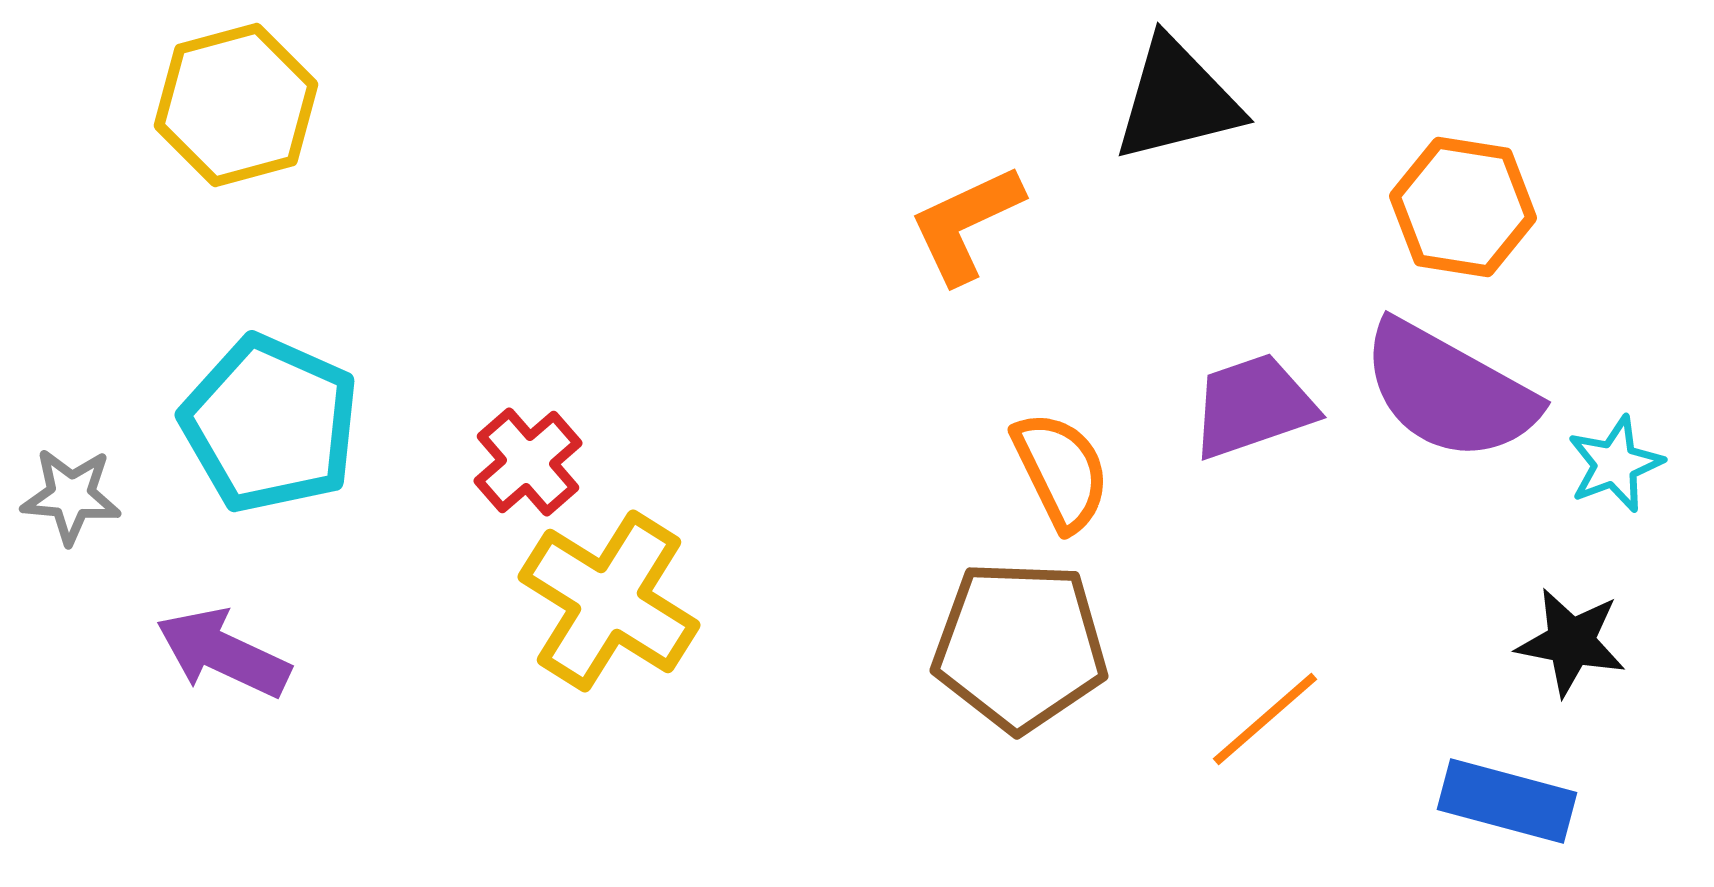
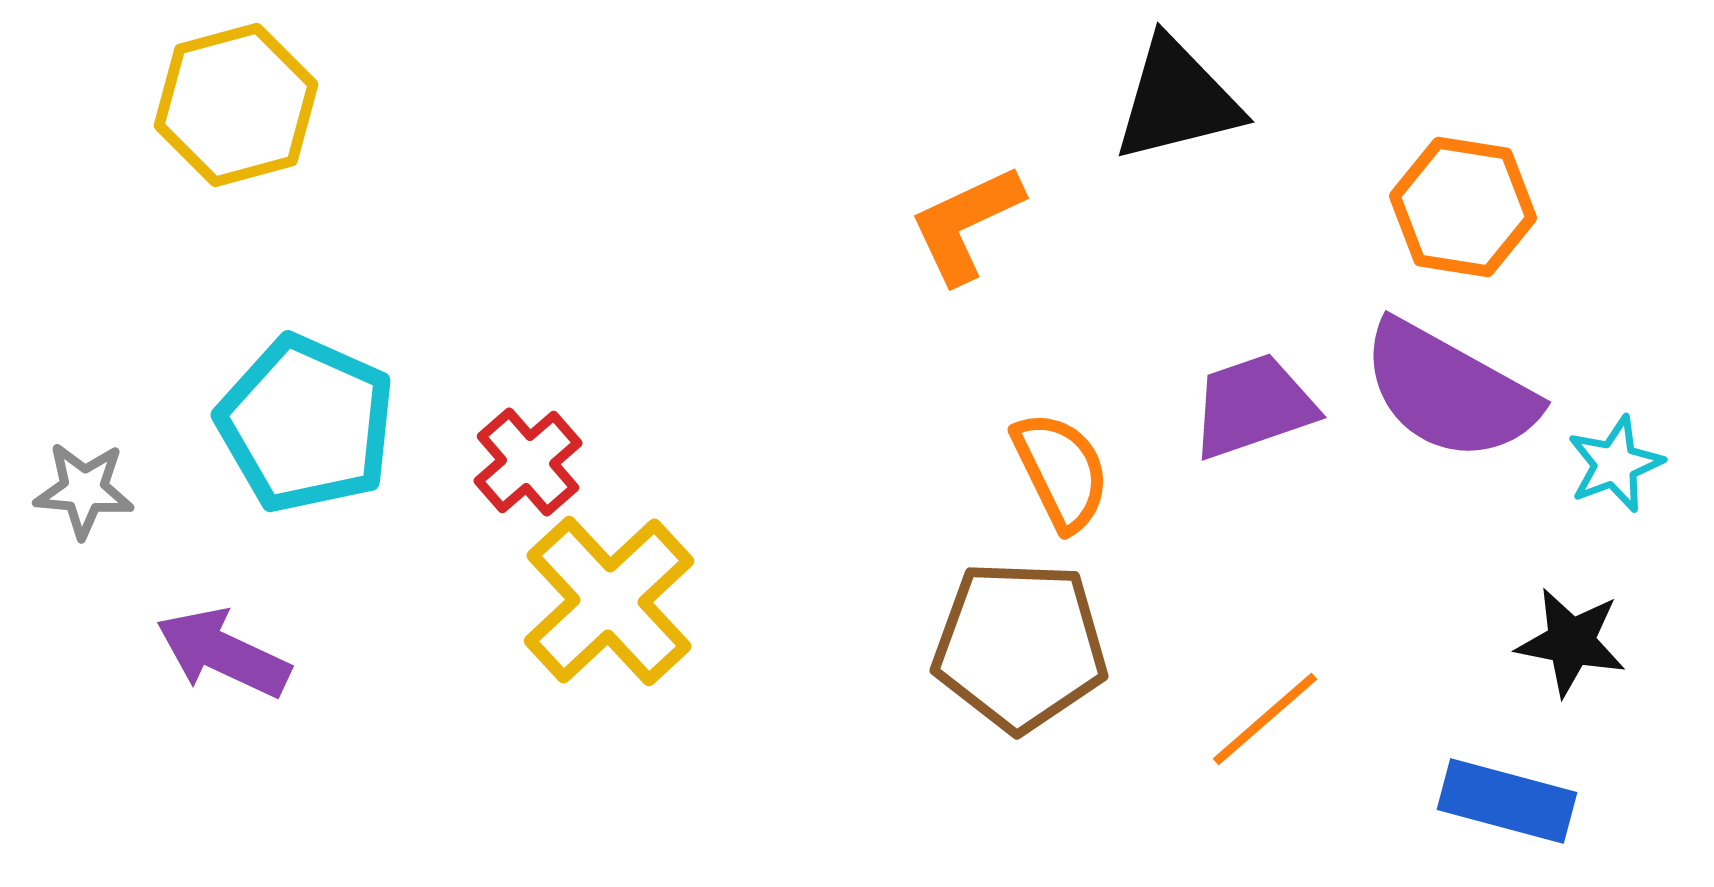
cyan pentagon: moved 36 px right
gray star: moved 13 px right, 6 px up
yellow cross: rotated 15 degrees clockwise
